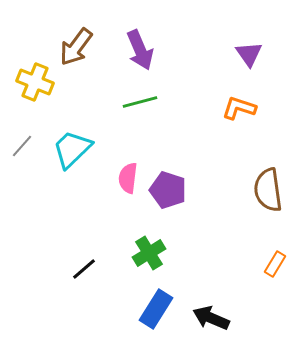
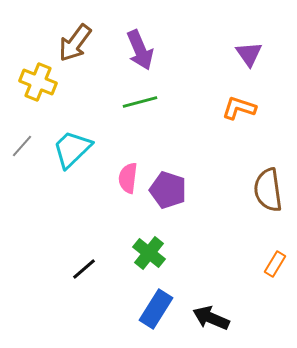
brown arrow: moved 1 px left, 4 px up
yellow cross: moved 3 px right
green cross: rotated 20 degrees counterclockwise
